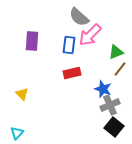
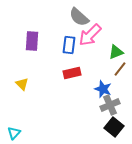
yellow triangle: moved 10 px up
cyan triangle: moved 3 px left
